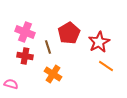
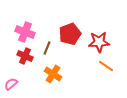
red pentagon: moved 1 px right, 1 px down; rotated 10 degrees clockwise
red star: rotated 25 degrees clockwise
brown line: moved 1 px left, 1 px down; rotated 40 degrees clockwise
red cross: rotated 14 degrees clockwise
pink semicircle: rotated 56 degrees counterclockwise
